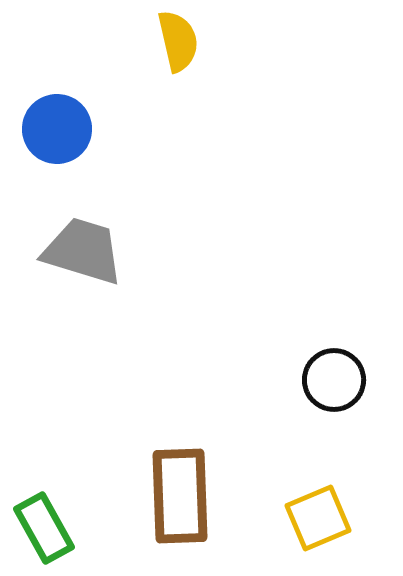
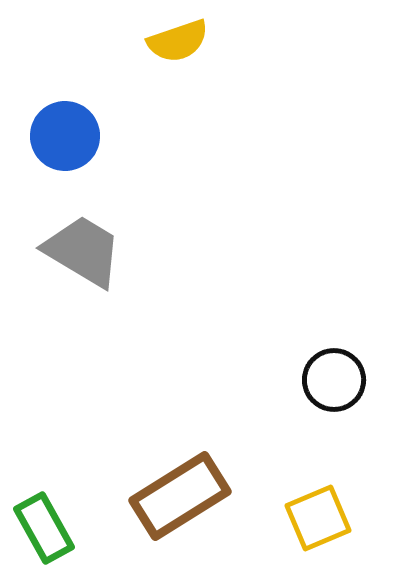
yellow semicircle: rotated 84 degrees clockwise
blue circle: moved 8 px right, 7 px down
gray trapezoid: rotated 14 degrees clockwise
brown rectangle: rotated 60 degrees clockwise
